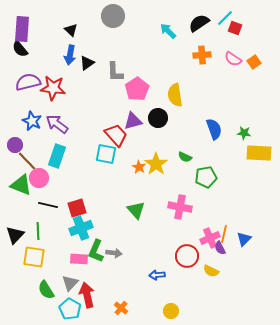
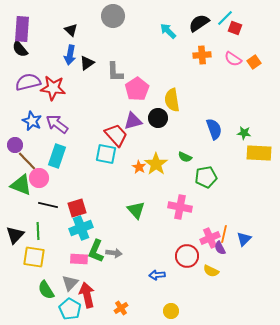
yellow semicircle at (175, 95): moved 3 px left, 5 px down
orange cross at (121, 308): rotated 16 degrees clockwise
